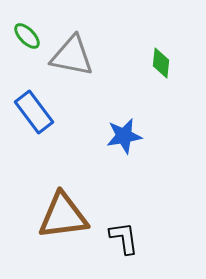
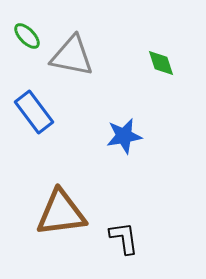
green diamond: rotated 24 degrees counterclockwise
brown triangle: moved 2 px left, 3 px up
